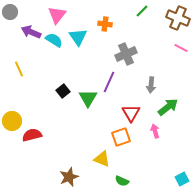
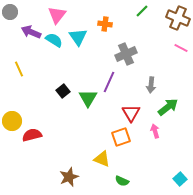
cyan square: moved 2 px left; rotated 16 degrees counterclockwise
